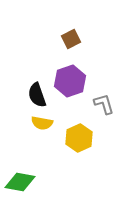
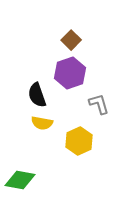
brown square: moved 1 px down; rotated 18 degrees counterclockwise
purple hexagon: moved 8 px up
gray L-shape: moved 5 px left
yellow hexagon: moved 3 px down
green diamond: moved 2 px up
